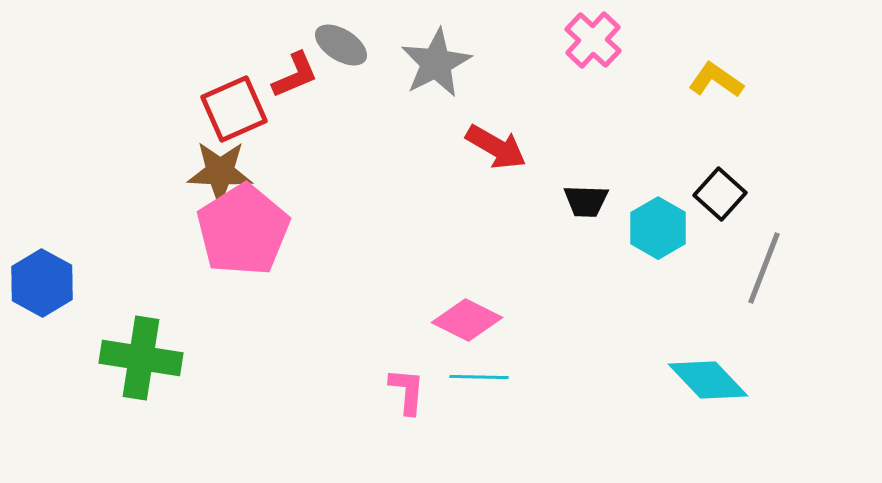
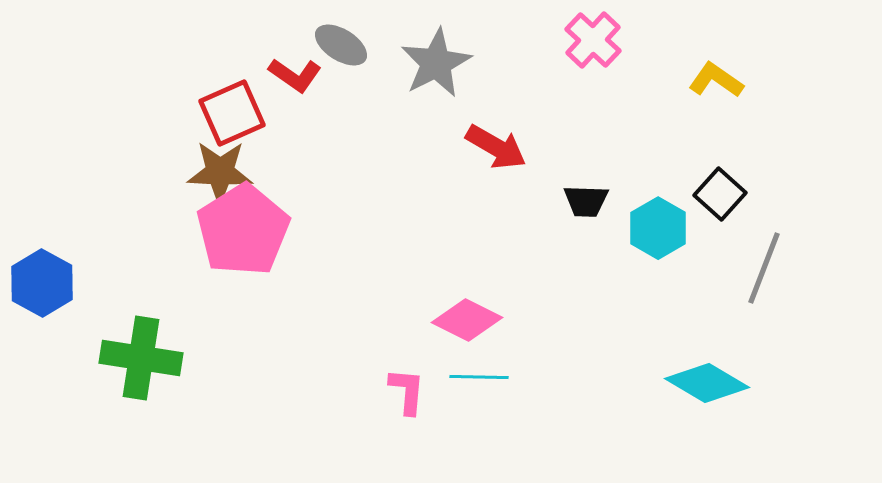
red L-shape: rotated 58 degrees clockwise
red square: moved 2 px left, 4 px down
cyan diamond: moved 1 px left, 3 px down; rotated 16 degrees counterclockwise
